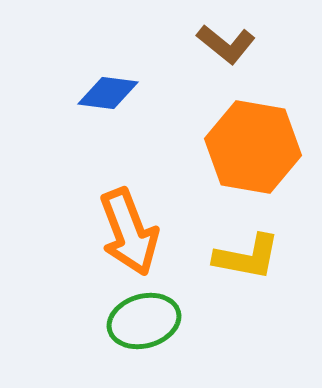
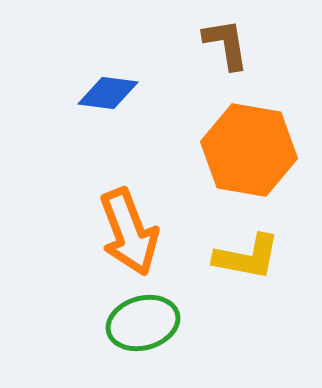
brown L-shape: rotated 138 degrees counterclockwise
orange hexagon: moved 4 px left, 3 px down
green ellipse: moved 1 px left, 2 px down
